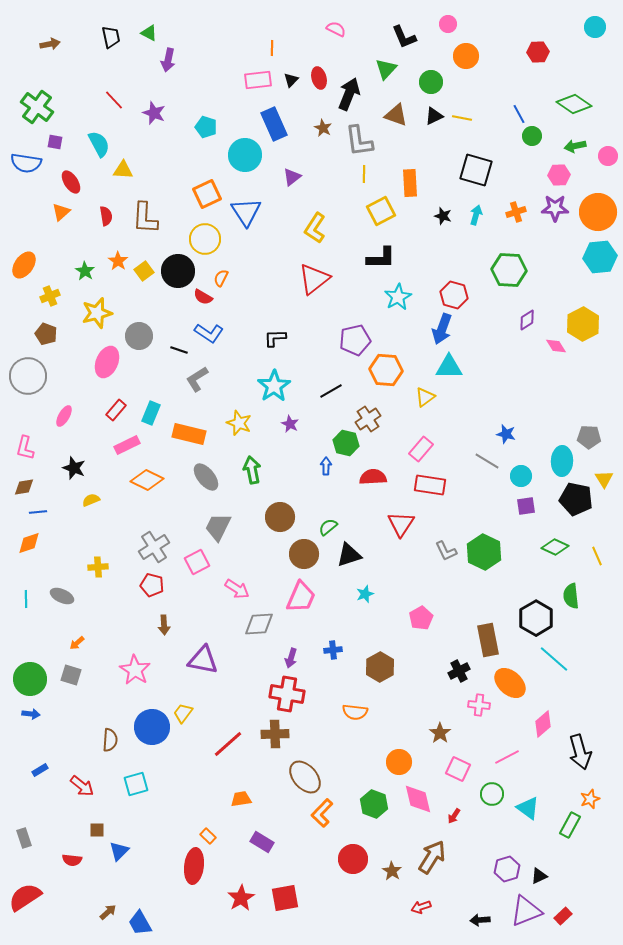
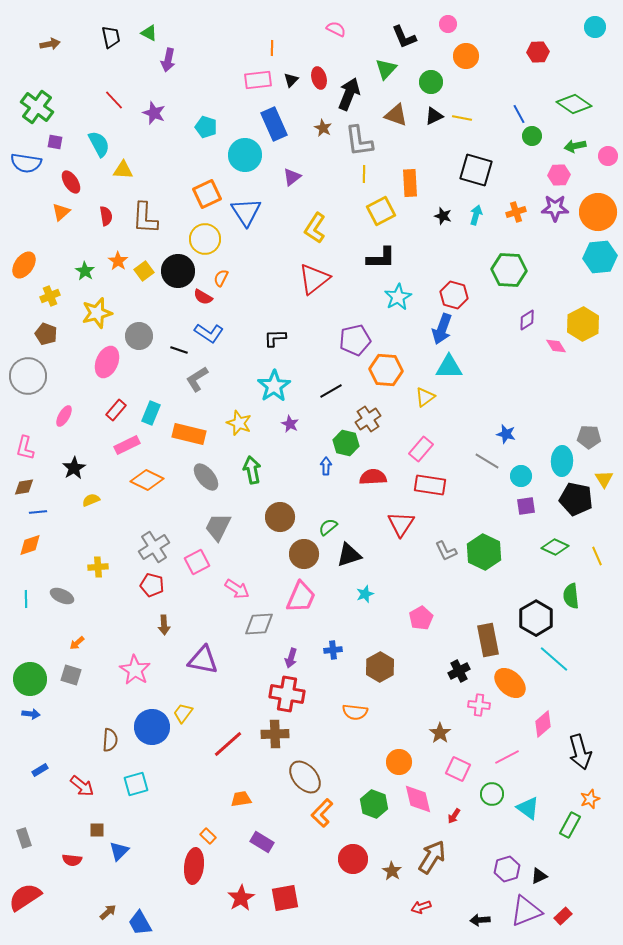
black star at (74, 468): rotated 20 degrees clockwise
orange diamond at (29, 543): moved 1 px right, 2 px down
